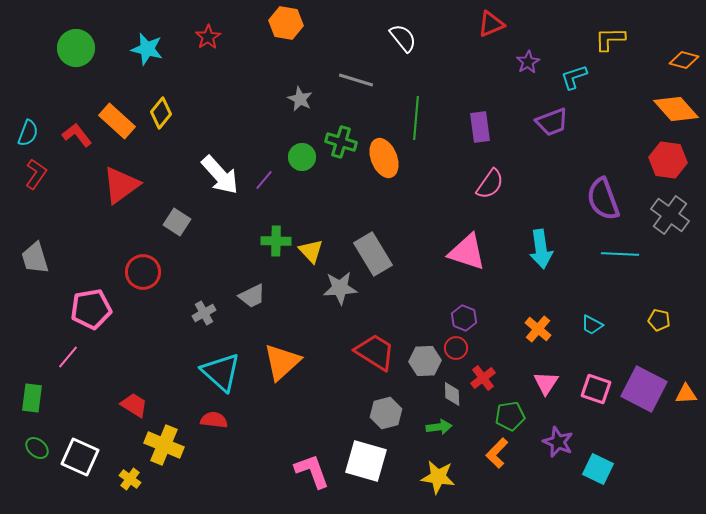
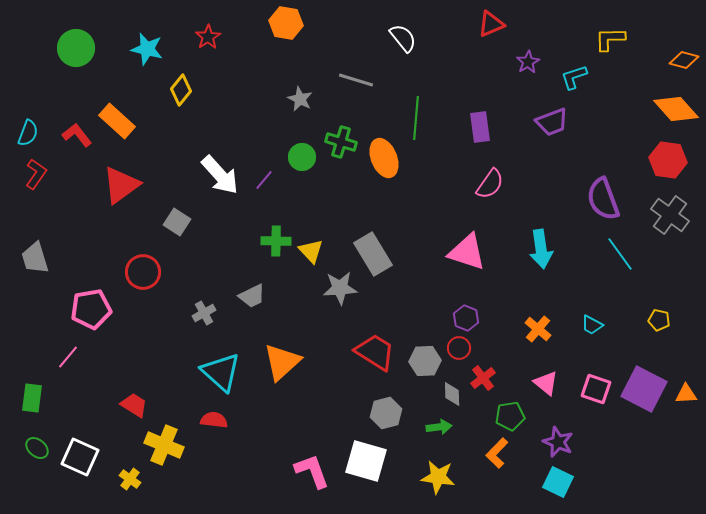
yellow diamond at (161, 113): moved 20 px right, 23 px up
cyan line at (620, 254): rotated 51 degrees clockwise
purple hexagon at (464, 318): moved 2 px right
red circle at (456, 348): moved 3 px right
pink triangle at (546, 383): rotated 24 degrees counterclockwise
cyan square at (598, 469): moved 40 px left, 13 px down
